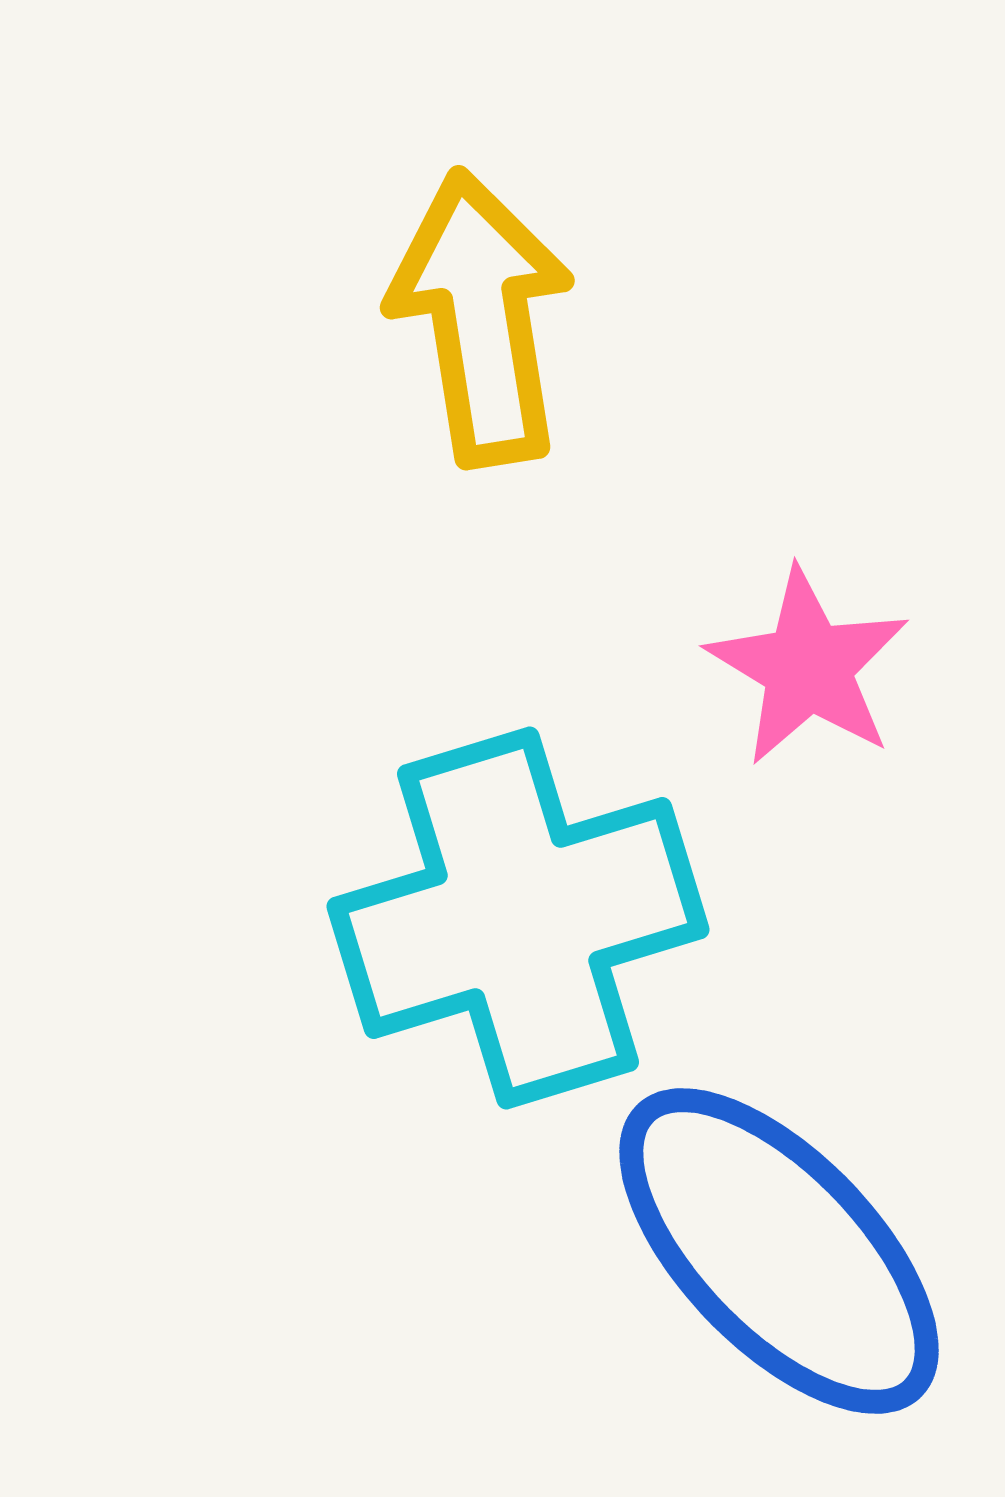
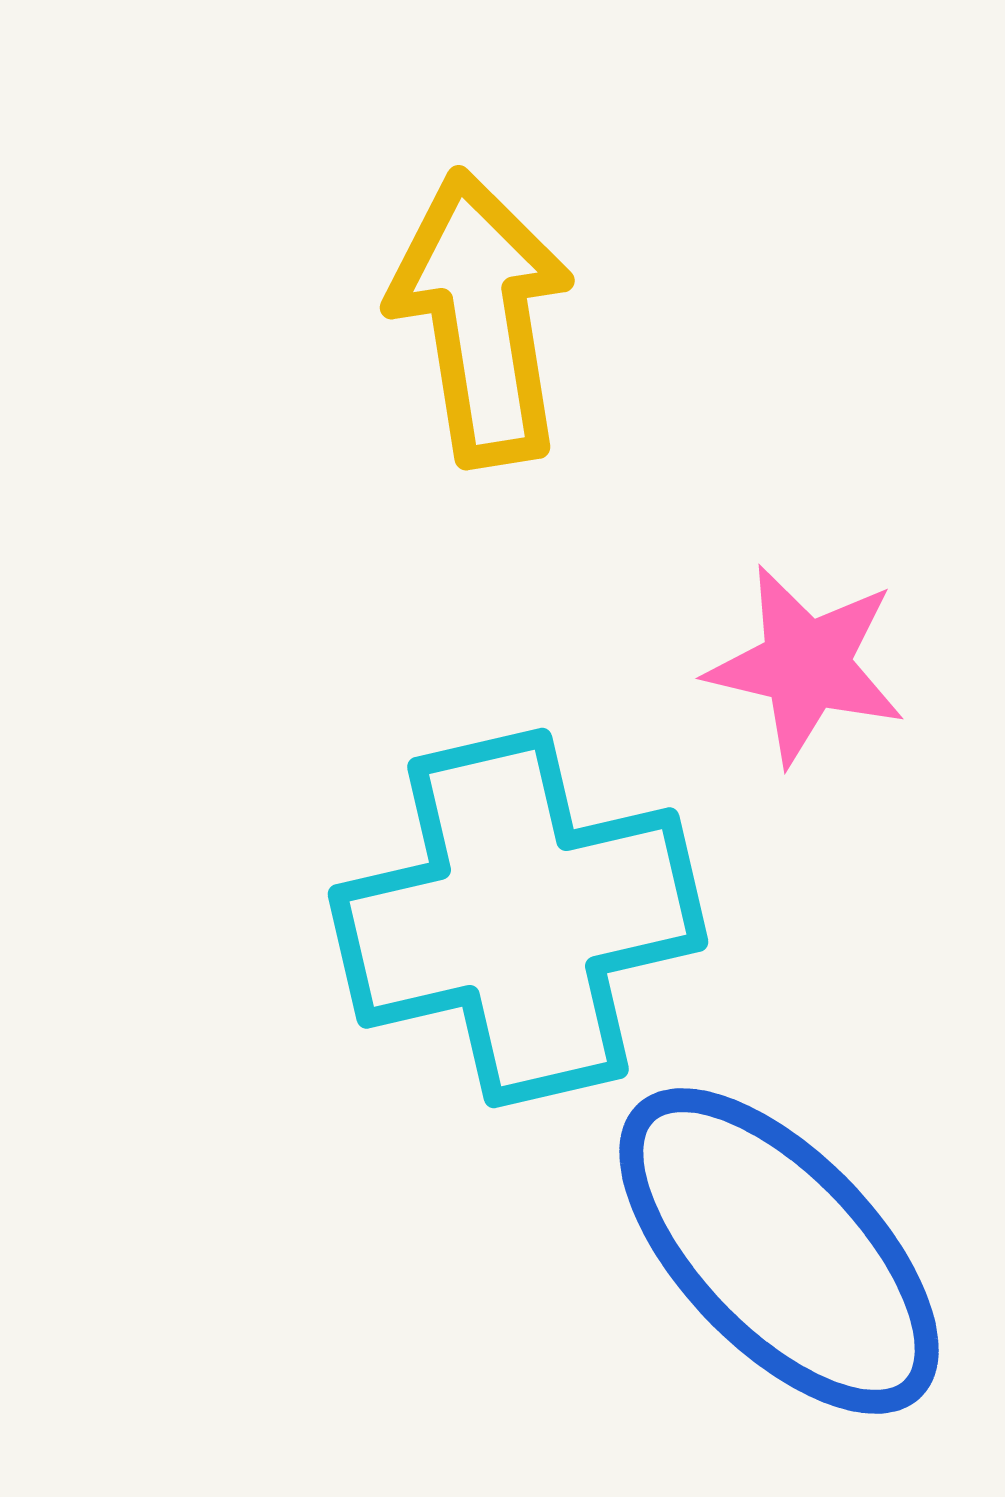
pink star: moved 2 px left, 2 px up; rotated 18 degrees counterclockwise
cyan cross: rotated 4 degrees clockwise
